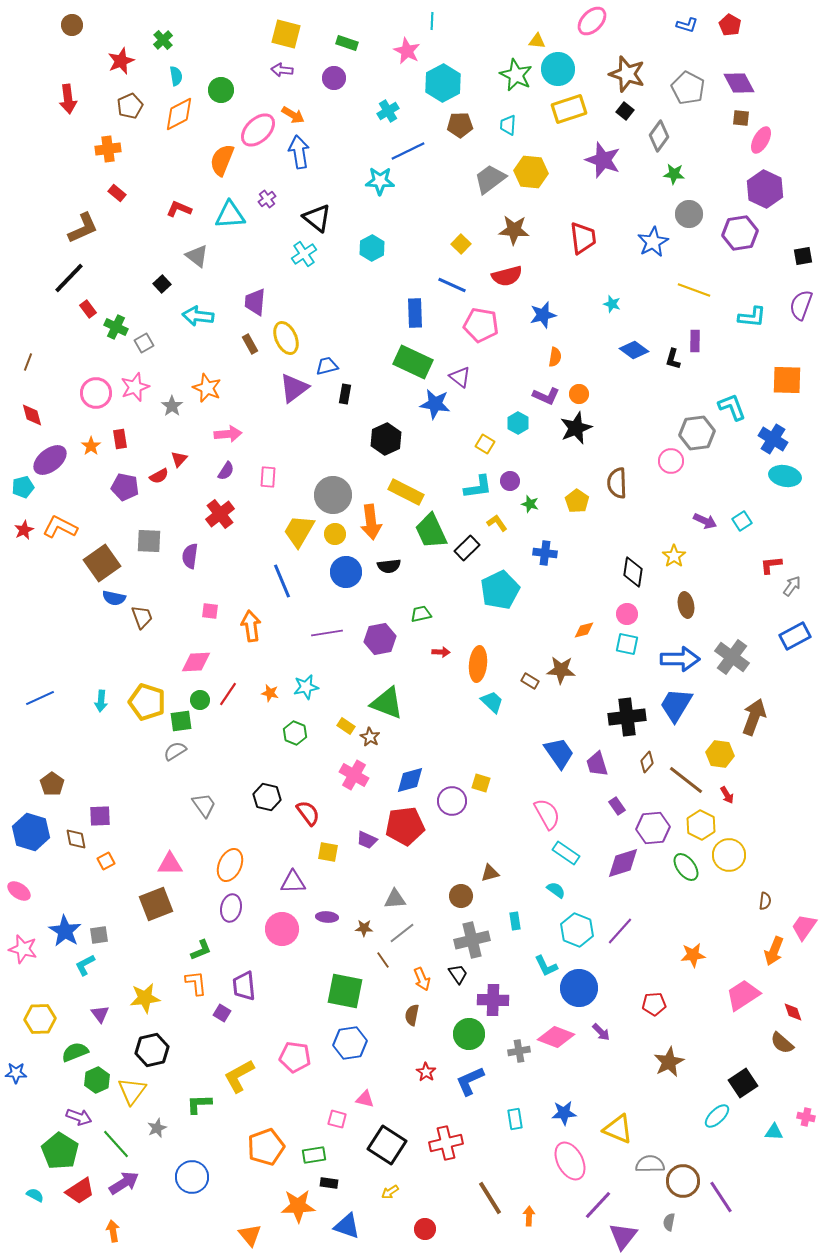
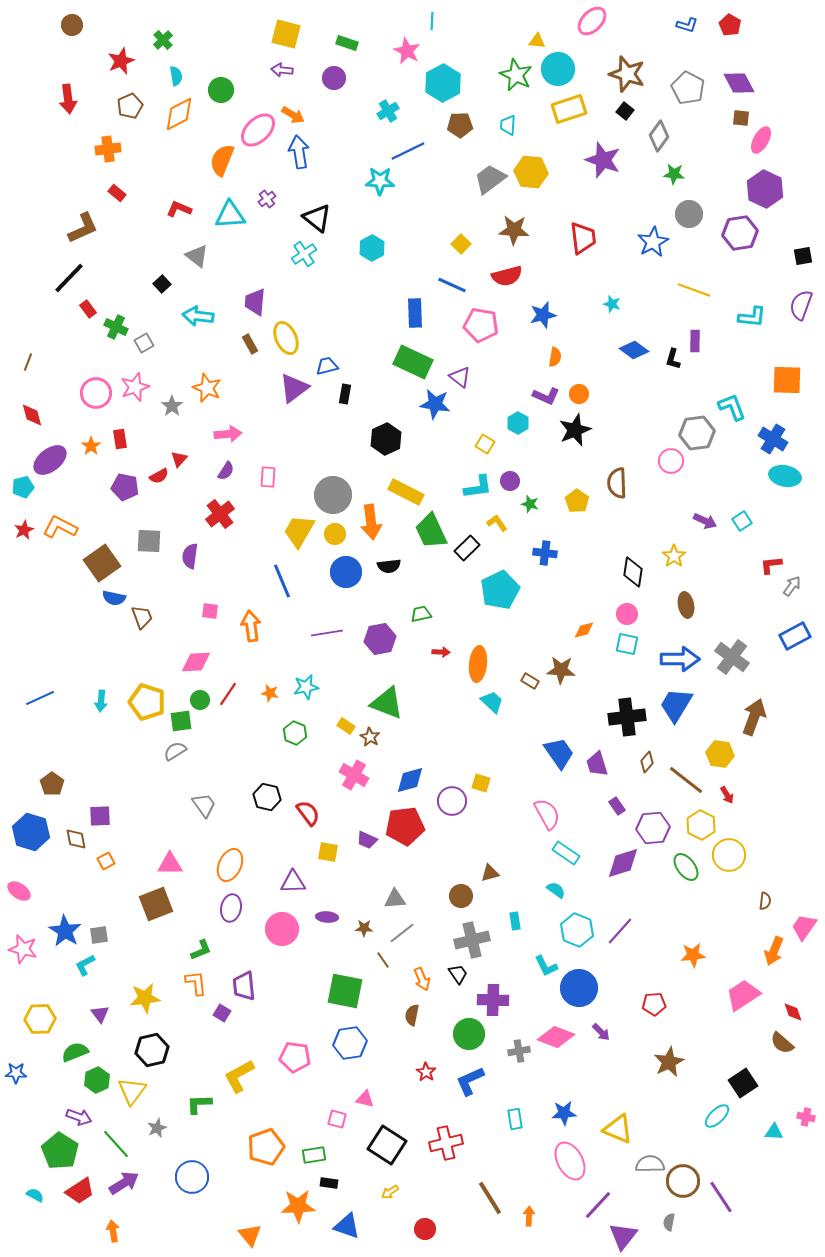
black star at (576, 428): moved 1 px left, 2 px down
